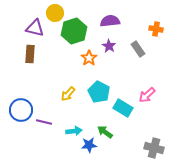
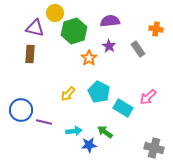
pink arrow: moved 1 px right, 2 px down
